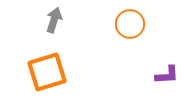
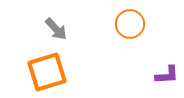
gray arrow: moved 2 px right, 9 px down; rotated 120 degrees clockwise
